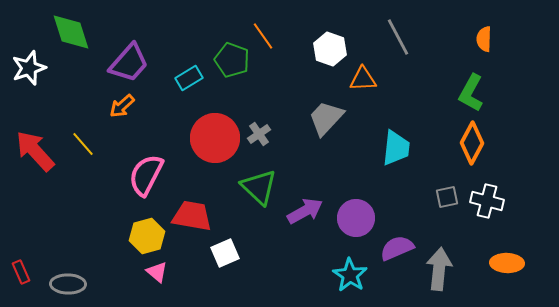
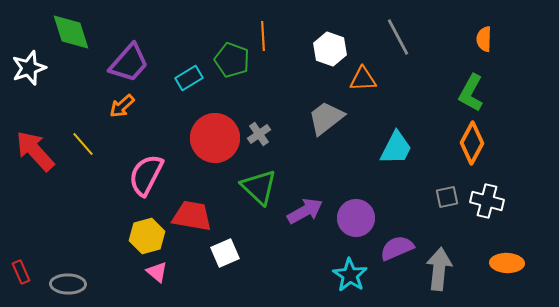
orange line: rotated 32 degrees clockwise
gray trapezoid: rotated 9 degrees clockwise
cyan trapezoid: rotated 21 degrees clockwise
